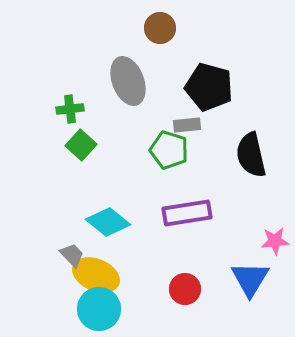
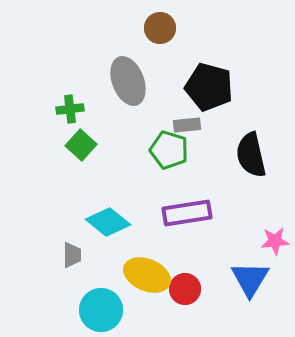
gray trapezoid: rotated 44 degrees clockwise
yellow ellipse: moved 51 px right
cyan circle: moved 2 px right, 1 px down
